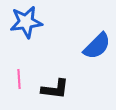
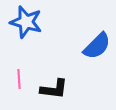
blue star: rotated 24 degrees clockwise
black L-shape: moved 1 px left
